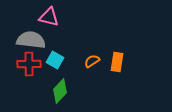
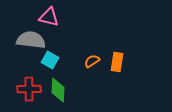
cyan square: moved 5 px left
red cross: moved 25 px down
green diamond: moved 2 px left, 1 px up; rotated 40 degrees counterclockwise
